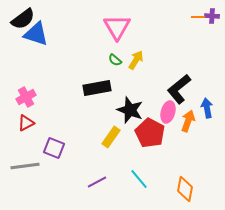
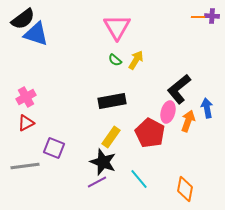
black rectangle: moved 15 px right, 13 px down
black star: moved 27 px left, 52 px down
